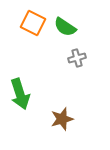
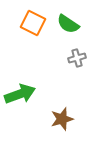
green semicircle: moved 3 px right, 3 px up
green arrow: rotated 92 degrees counterclockwise
